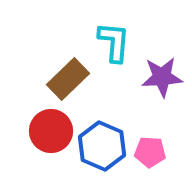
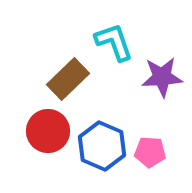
cyan L-shape: rotated 24 degrees counterclockwise
red circle: moved 3 px left
